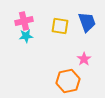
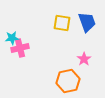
pink cross: moved 4 px left, 27 px down
yellow square: moved 2 px right, 3 px up
cyan star: moved 14 px left, 2 px down
